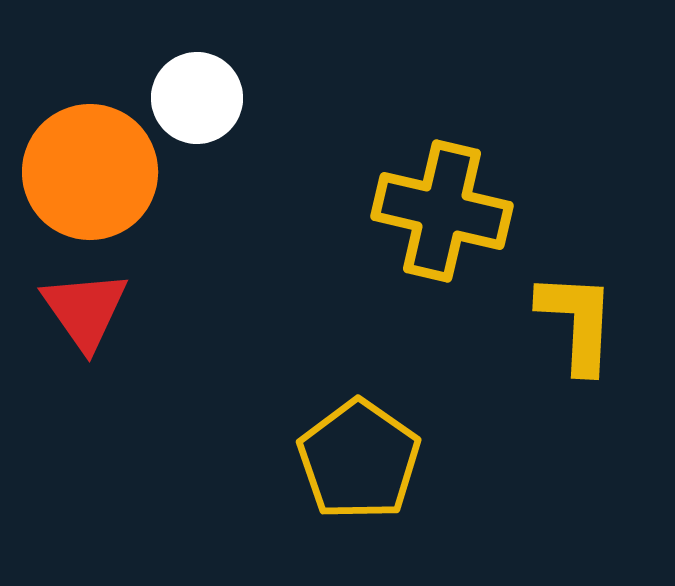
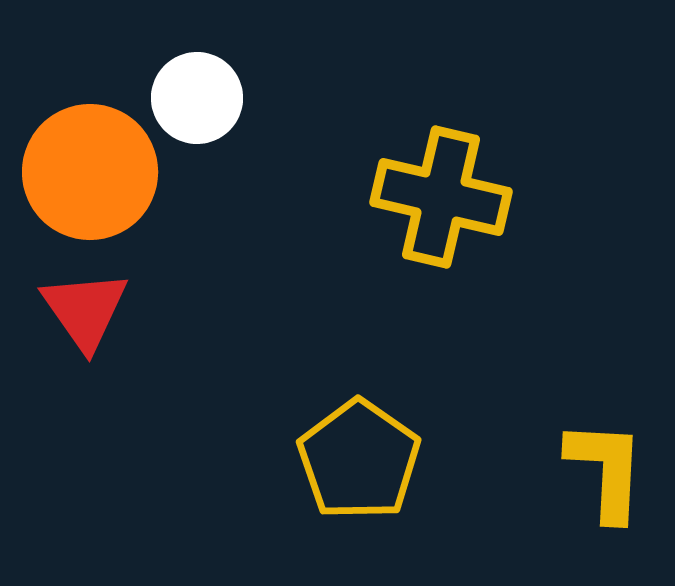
yellow cross: moved 1 px left, 14 px up
yellow L-shape: moved 29 px right, 148 px down
